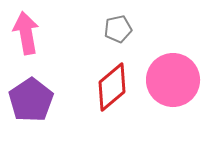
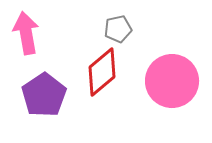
pink circle: moved 1 px left, 1 px down
red diamond: moved 10 px left, 15 px up
purple pentagon: moved 13 px right, 5 px up
